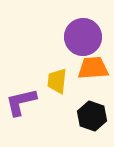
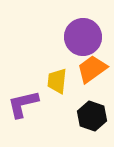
orange trapezoid: moved 1 px left, 1 px down; rotated 32 degrees counterclockwise
purple L-shape: moved 2 px right, 2 px down
